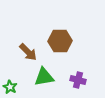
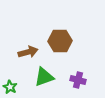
brown arrow: rotated 60 degrees counterclockwise
green triangle: rotated 10 degrees counterclockwise
